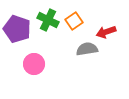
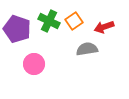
green cross: moved 1 px right, 1 px down
red arrow: moved 2 px left, 5 px up
